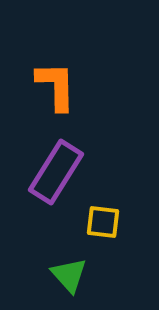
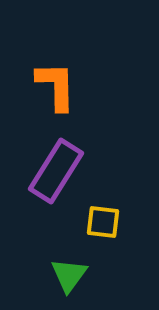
purple rectangle: moved 1 px up
green triangle: rotated 18 degrees clockwise
